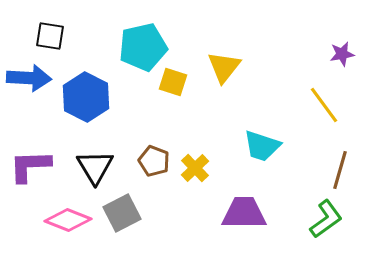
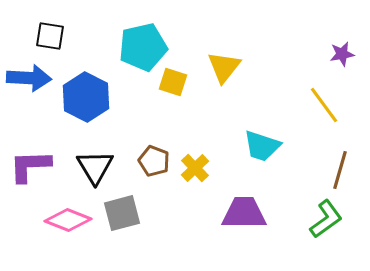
gray square: rotated 12 degrees clockwise
